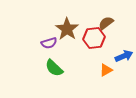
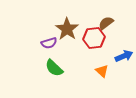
orange triangle: moved 4 px left, 1 px down; rotated 48 degrees counterclockwise
